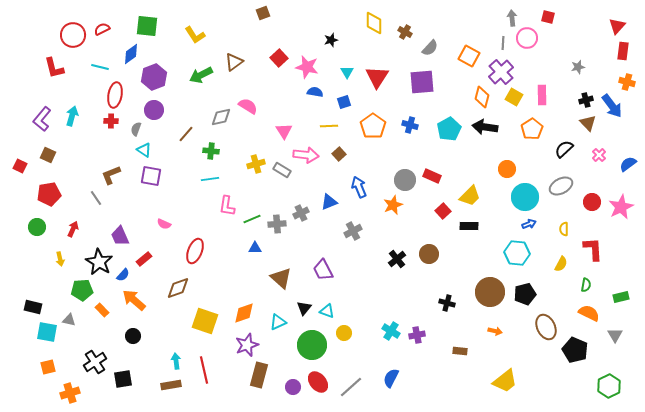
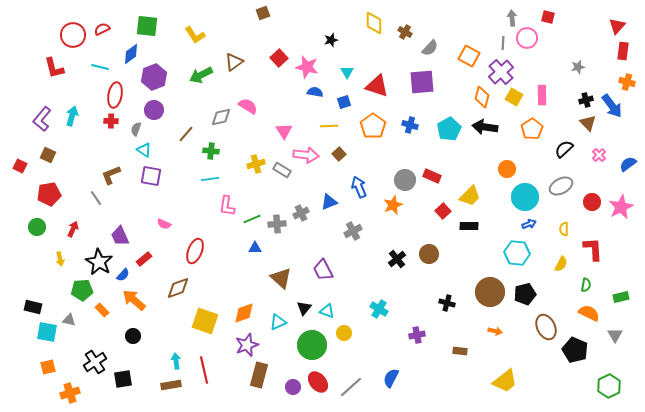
red triangle at (377, 77): moved 9 px down; rotated 45 degrees counterclockwise
cyan cross at (391, 331): moved 12 px left, 22 px up
